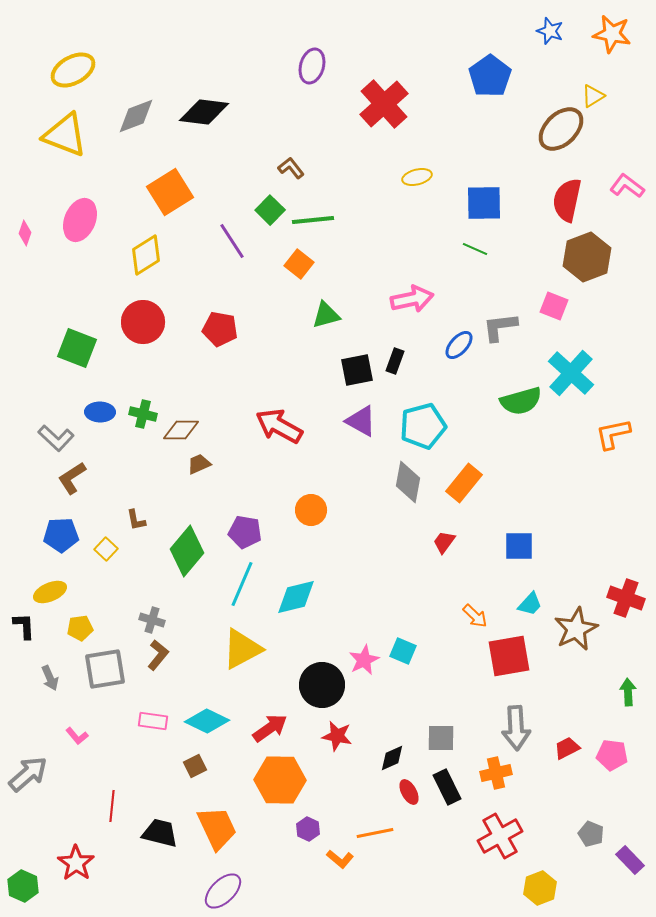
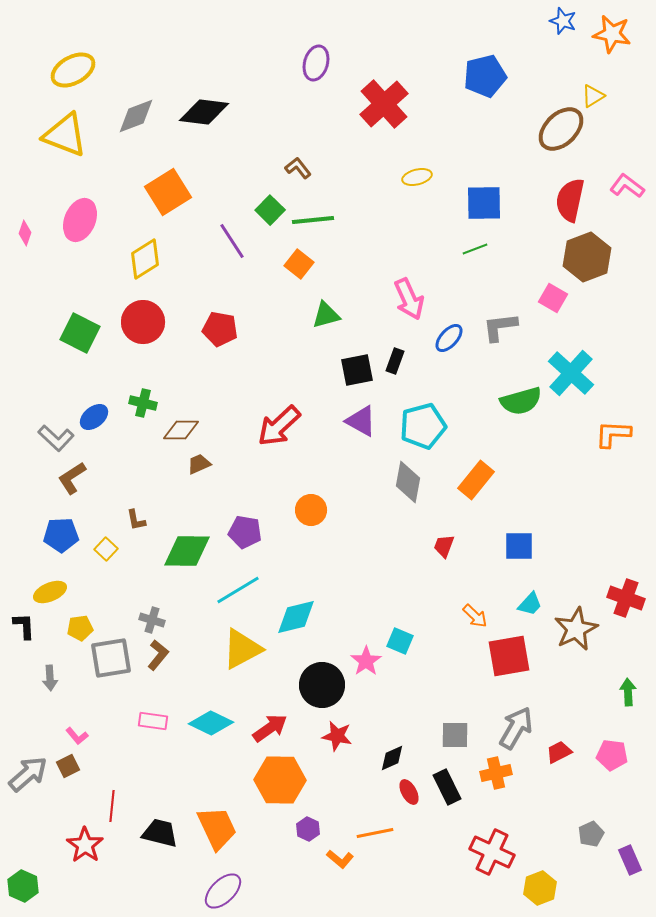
blue star at (550, 31): moved 13 px right, 10 px up
purple ellipse at (312, 66): moved 4 px right, 3 px up
blue pentagon at (490, 76): moved 5 px left; rotated 21 degrees clockwise
brown L-shape at (291, 168): moved 7 px right
orange square at (170, 192): moved 2 px left
red semicircle at (567, 200): moved 3 px right
green line at (475, 249): rotated 45 degrees counterclockwise
yellow diamond at (146, 255): moved 1 px left, 4 px down
pink arrow at (412, 299): moved 3 px left; rotated 78 degrees clockwise
pink square at (554, 306): moved 1 px left, 8 px up; rotated 8 degrees clockwise
blue ellipse at (459, 345): moved 10 px left, 7 px up
green square at (77, 348): moved 3 px right, 15 px up; rotated 6 degrees clockwise
blue ellipse at (100, 412): moved 6 px left, 5 px down; rotated 40 degrees counterclockwise
green cross at (143, 414): moved 11 px up
red arrow at (279, 426): rotated 72 degrees counterclockwise
orange L-shape at (613, 434): rotated 15 degrees clockwise
orange rectangle at (464, 483): moved 12 px right, 3 px up
red trapezoid at (444, 542): moved 4 px down; rotated 15 degrees counterclockwise
green diamond at (187, 551): rotated 51 degrees clockwise
cyan line at (242, 584): moved 4 px left, 6 px down; rotated 36 degrees clockwise
cyan diamond at (296, 597): moved 20 px down
cyan square at (403, 651): moved 3 px left, 10 px up
pink star at (364, 660): moved 2 px right, 1 px down; rotated 8 degrees counterclockwise
gray square at (105, 669): moved 6 px right, 11 px up
gray arrow at (50, 678): rotated 20 degrees clockwise
cyan diamond at (207, 721): moved 4 px right, 2 px down
gray arrow at (516, 728): rotated 147 degrees counterclockwise
gray square at (441, 738): moved 14 px right, 3 px up
red trapezoid at (567, 748): moved 8 px left, 4 px down
brown square at (195, 766): moved 127 px left
gray pentagon at (591, 834): rotated 25 degrees clockwise
red cross at (500, 836): moved 8 px left, 16 px down; rotated 36 degrees counterclockwise
purple rectangle at (630, 860): rotated 20 degrees clockwise
red star at (76, 863): moved 9 px right, 18 px up
